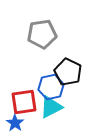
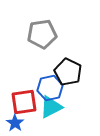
blue hexagon: moved 1 px left, 1 px down
